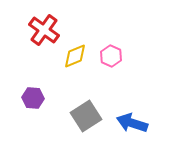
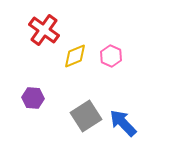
blue arrow: moved 9 px left; rotated 28 degrees clockwise
